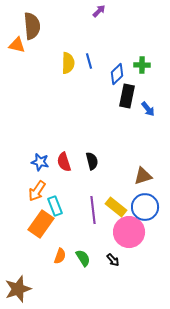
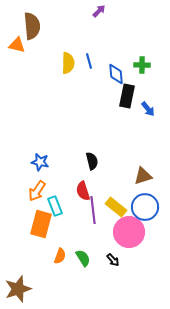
blue diamond: moved 1 px left; rotated 50 degrees counterclockwise
red semicircle: moved 19 px right, 29 px down
orange rectangle: rotated 20 degrees counterclockwise
